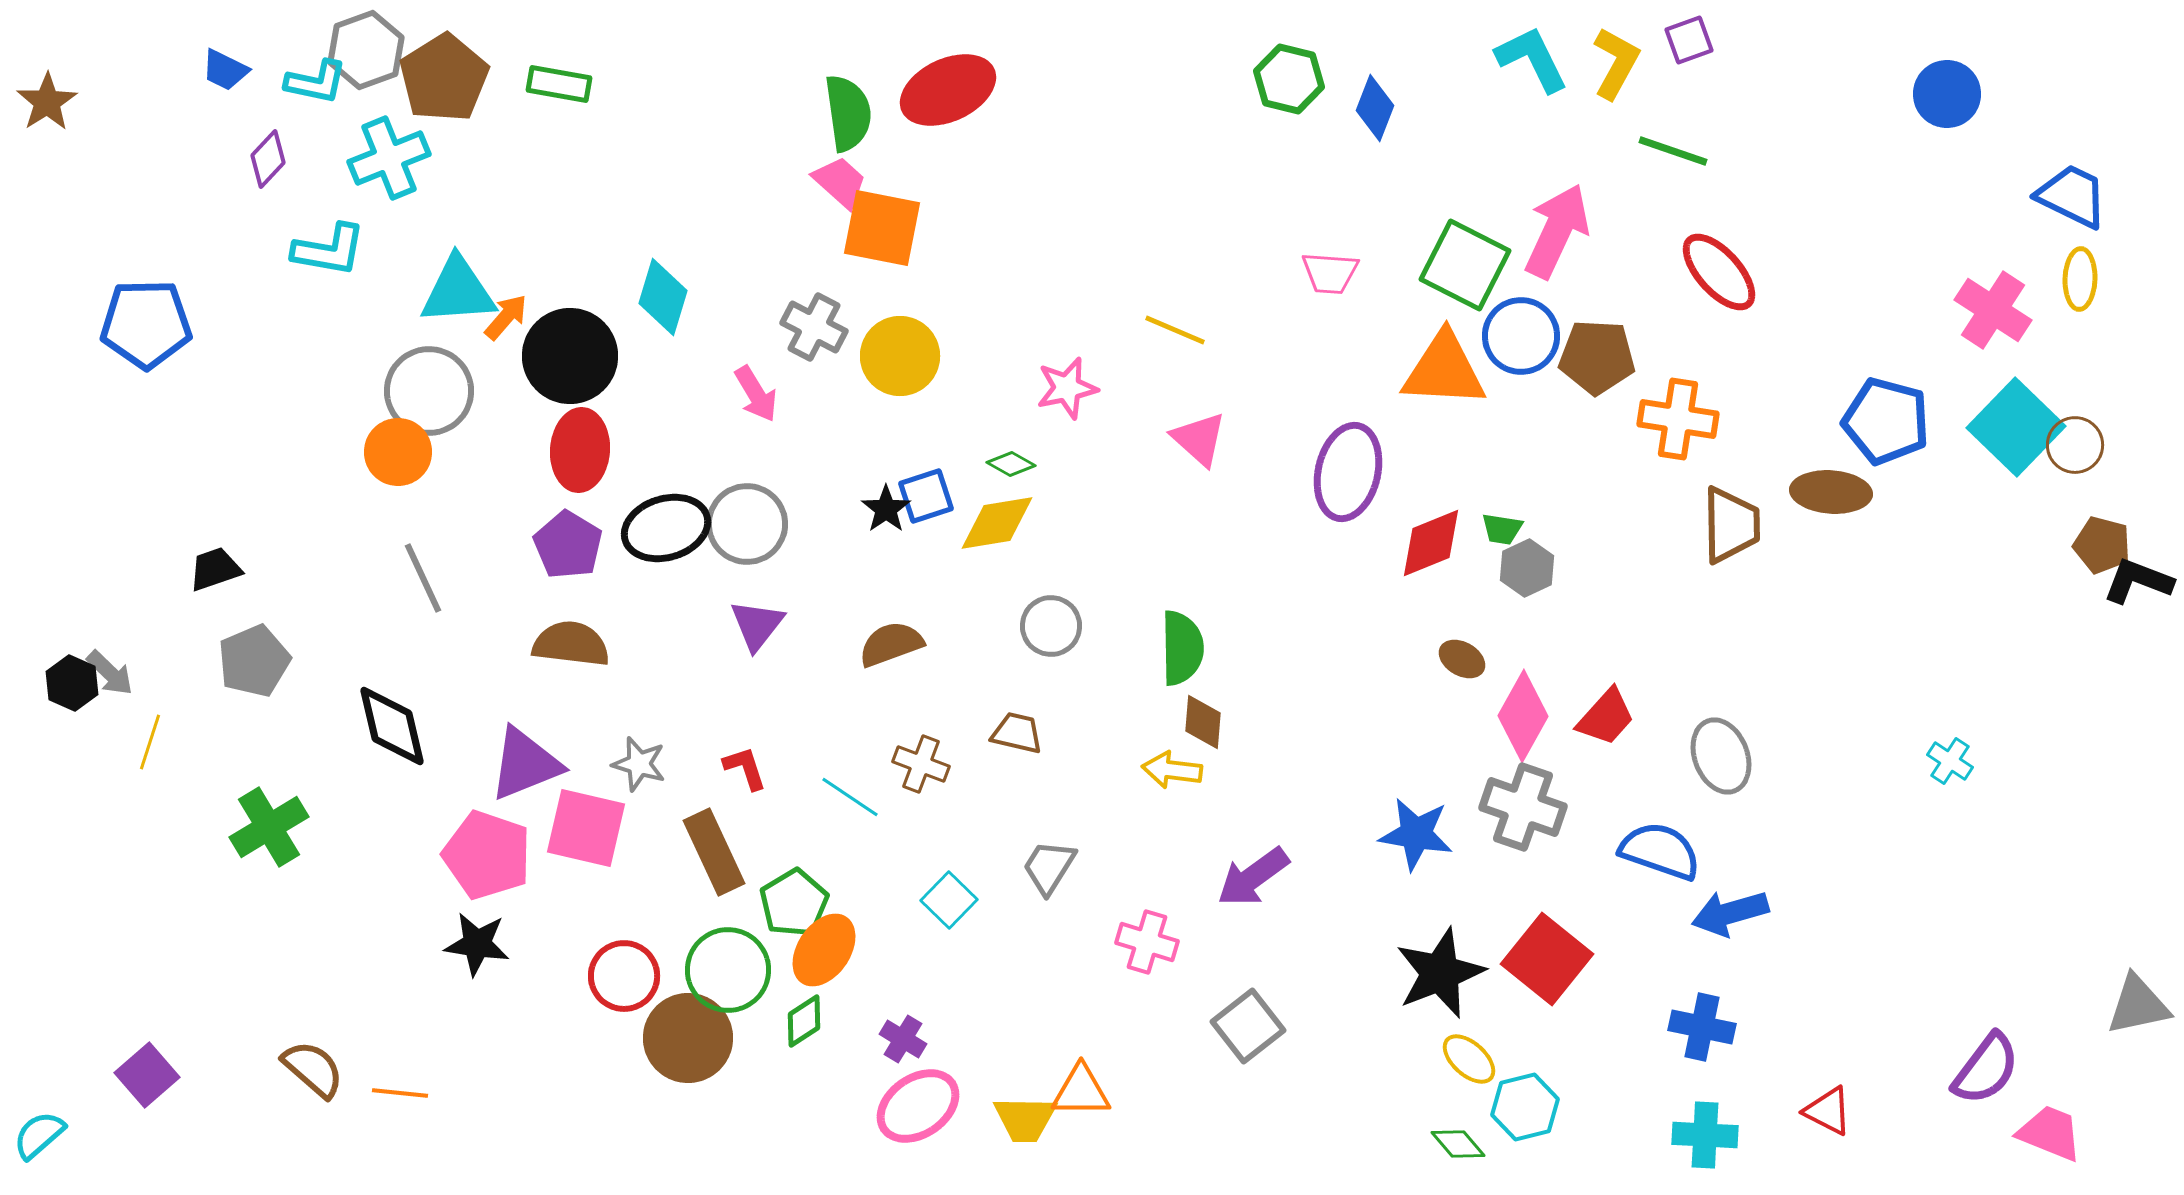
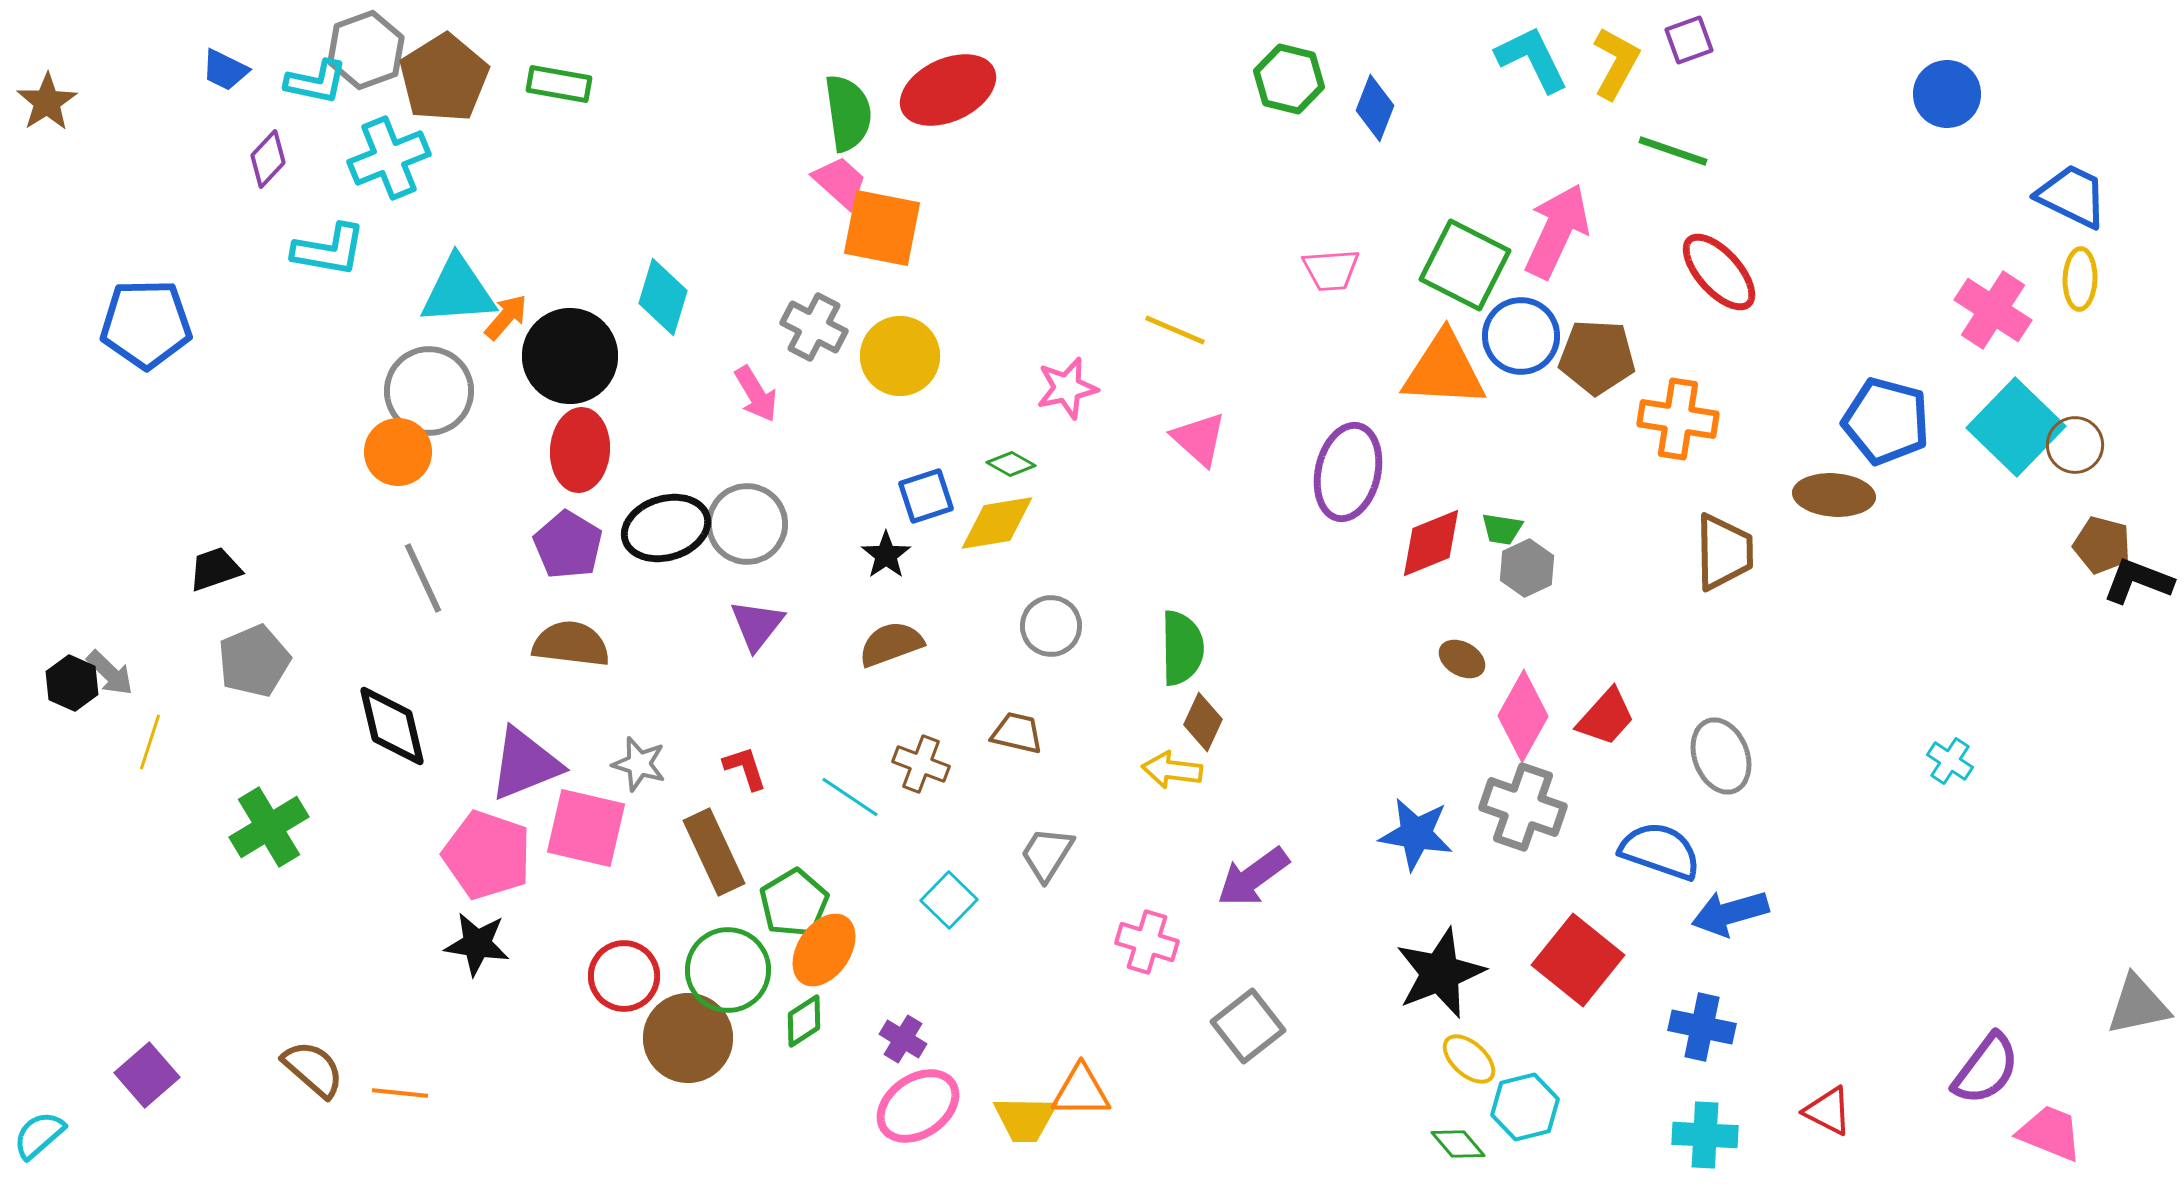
pink trapezoid at (1330, 273): moved 1 px right, 3 px up; rotated 8 degrees counterclockwise
brown ellipse at (1831, 492): moved 3 px right, 3 px down
black star at (886, 509): moved 46 px down
brown trapezoid at (1731, 525): moved 7 px left, 27 px down
brown diamond at (1203, 722): rotated 20 degrees clockwise
gray trapezoid at (1049, 867): moved 2 px left, 13 px up
red square at (1547, 959): moved 31 px right, 1 px down
